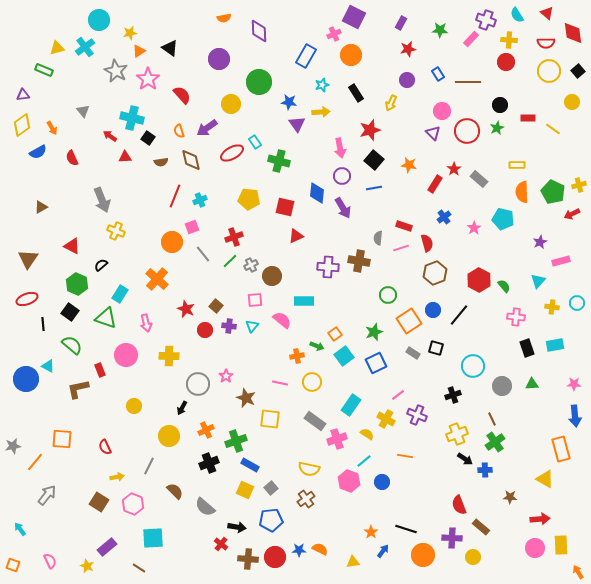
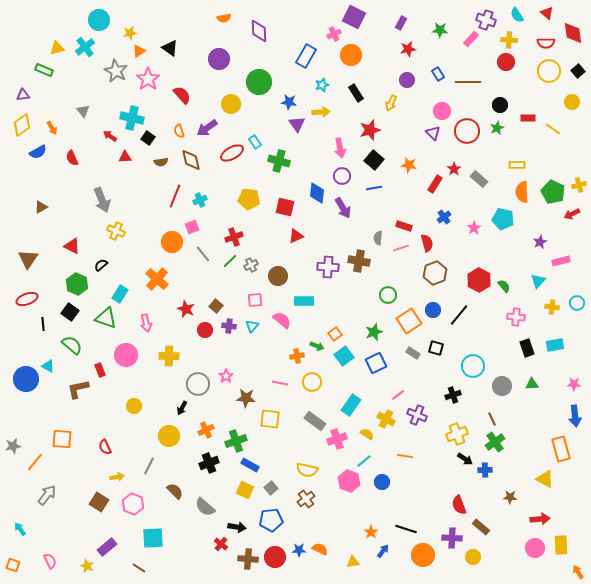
brown circle at (272, 276): moved 6 px right
brown star at (246, 398): rotated 18 degrees counterclockwise
yellow semicircle at (309, 469): moved 2 px left, 1 px down
